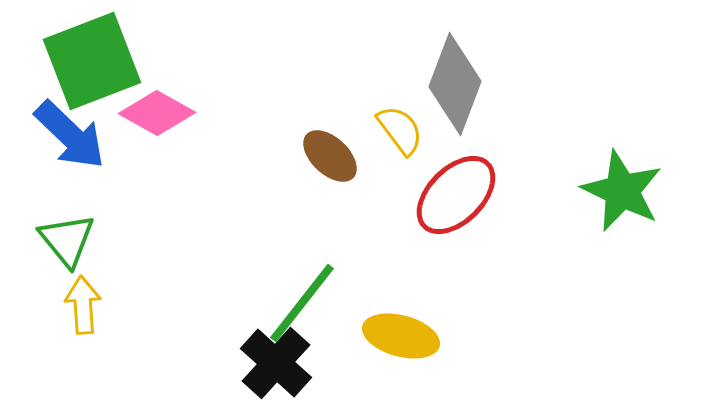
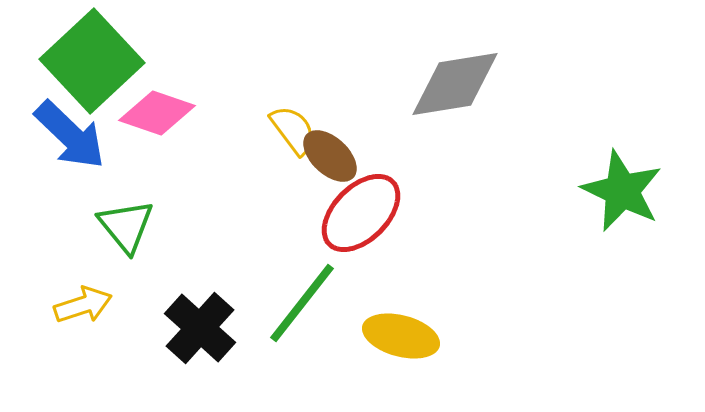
green square: rotated 22 degrees counterclockwise
gray diamond: rotated 60 degrees clockwise
pink diamond: rotated 10 degrees counterclockwise
yellow semicircle: moved 107 px left
red ellipse: moved 95 px left, 18 px down
green triangle: moved 59 px right, 14 px up
yellow arrow: rotated 76 degrees clockwise
black cross: moved 76 px left, 35 px up
